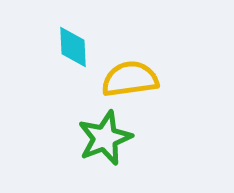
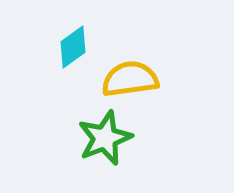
cyan diamond: rotated 57 degrees clockwise
